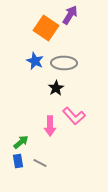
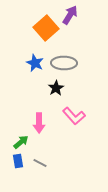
orange square: rotated 15 degrees clockwise
blue star: moved 2 px down
pink arrow: moved 11 px left, 3 px up
